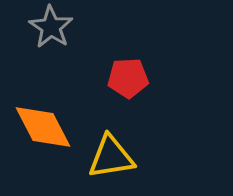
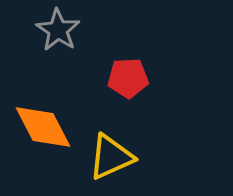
gray star: moved 7 px right, 3 px down
yellow triangle: rotated 15 degrees counterclockwise
